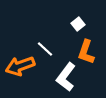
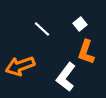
white square: moved 2 px right
white line: moved 3 px left, 20 px up
